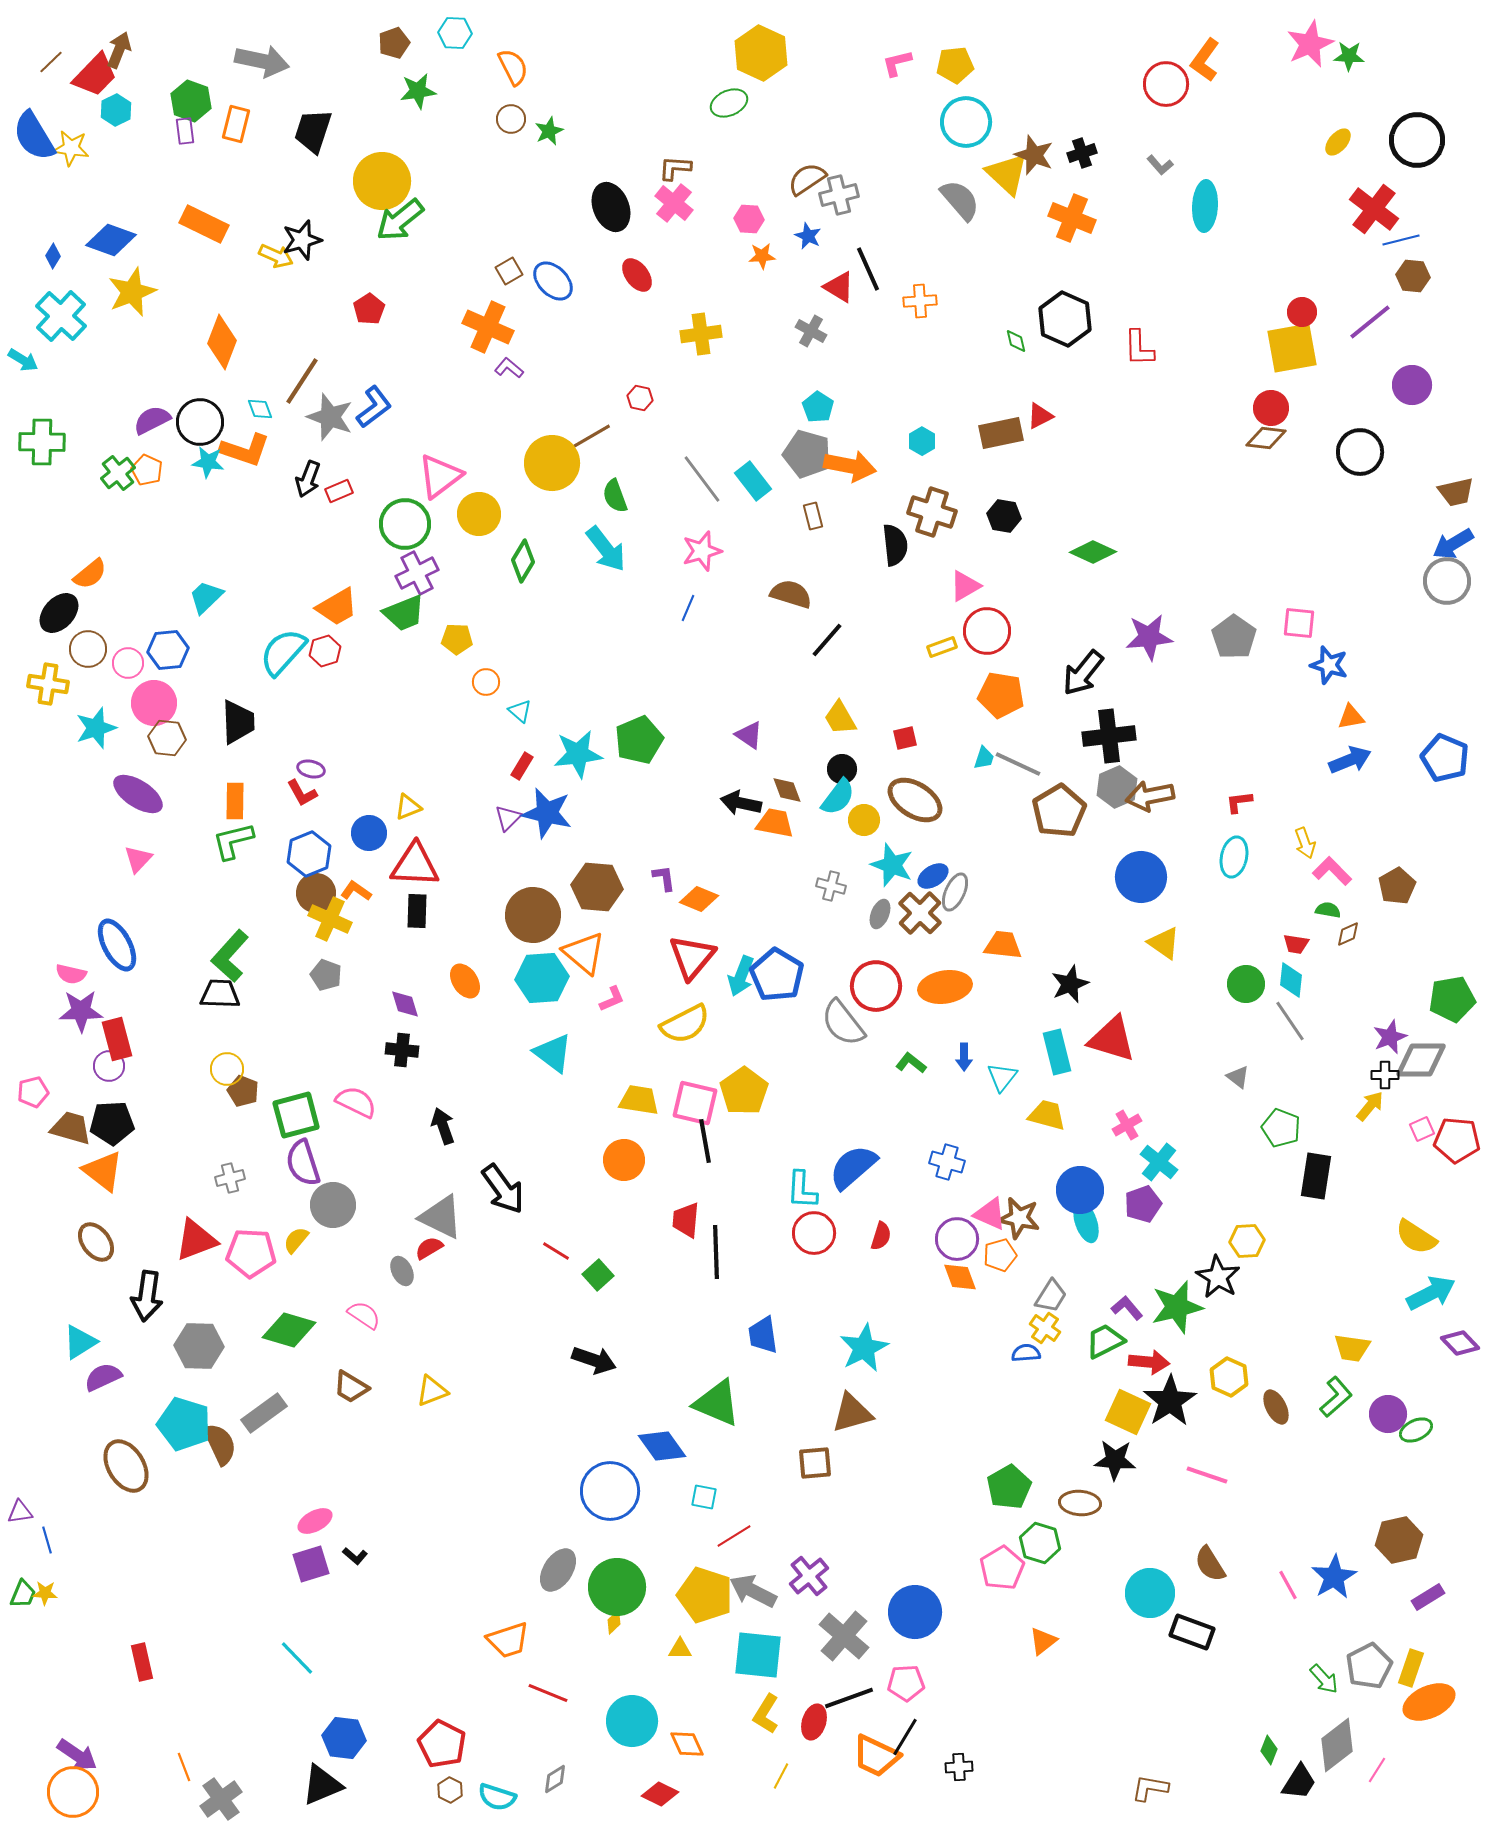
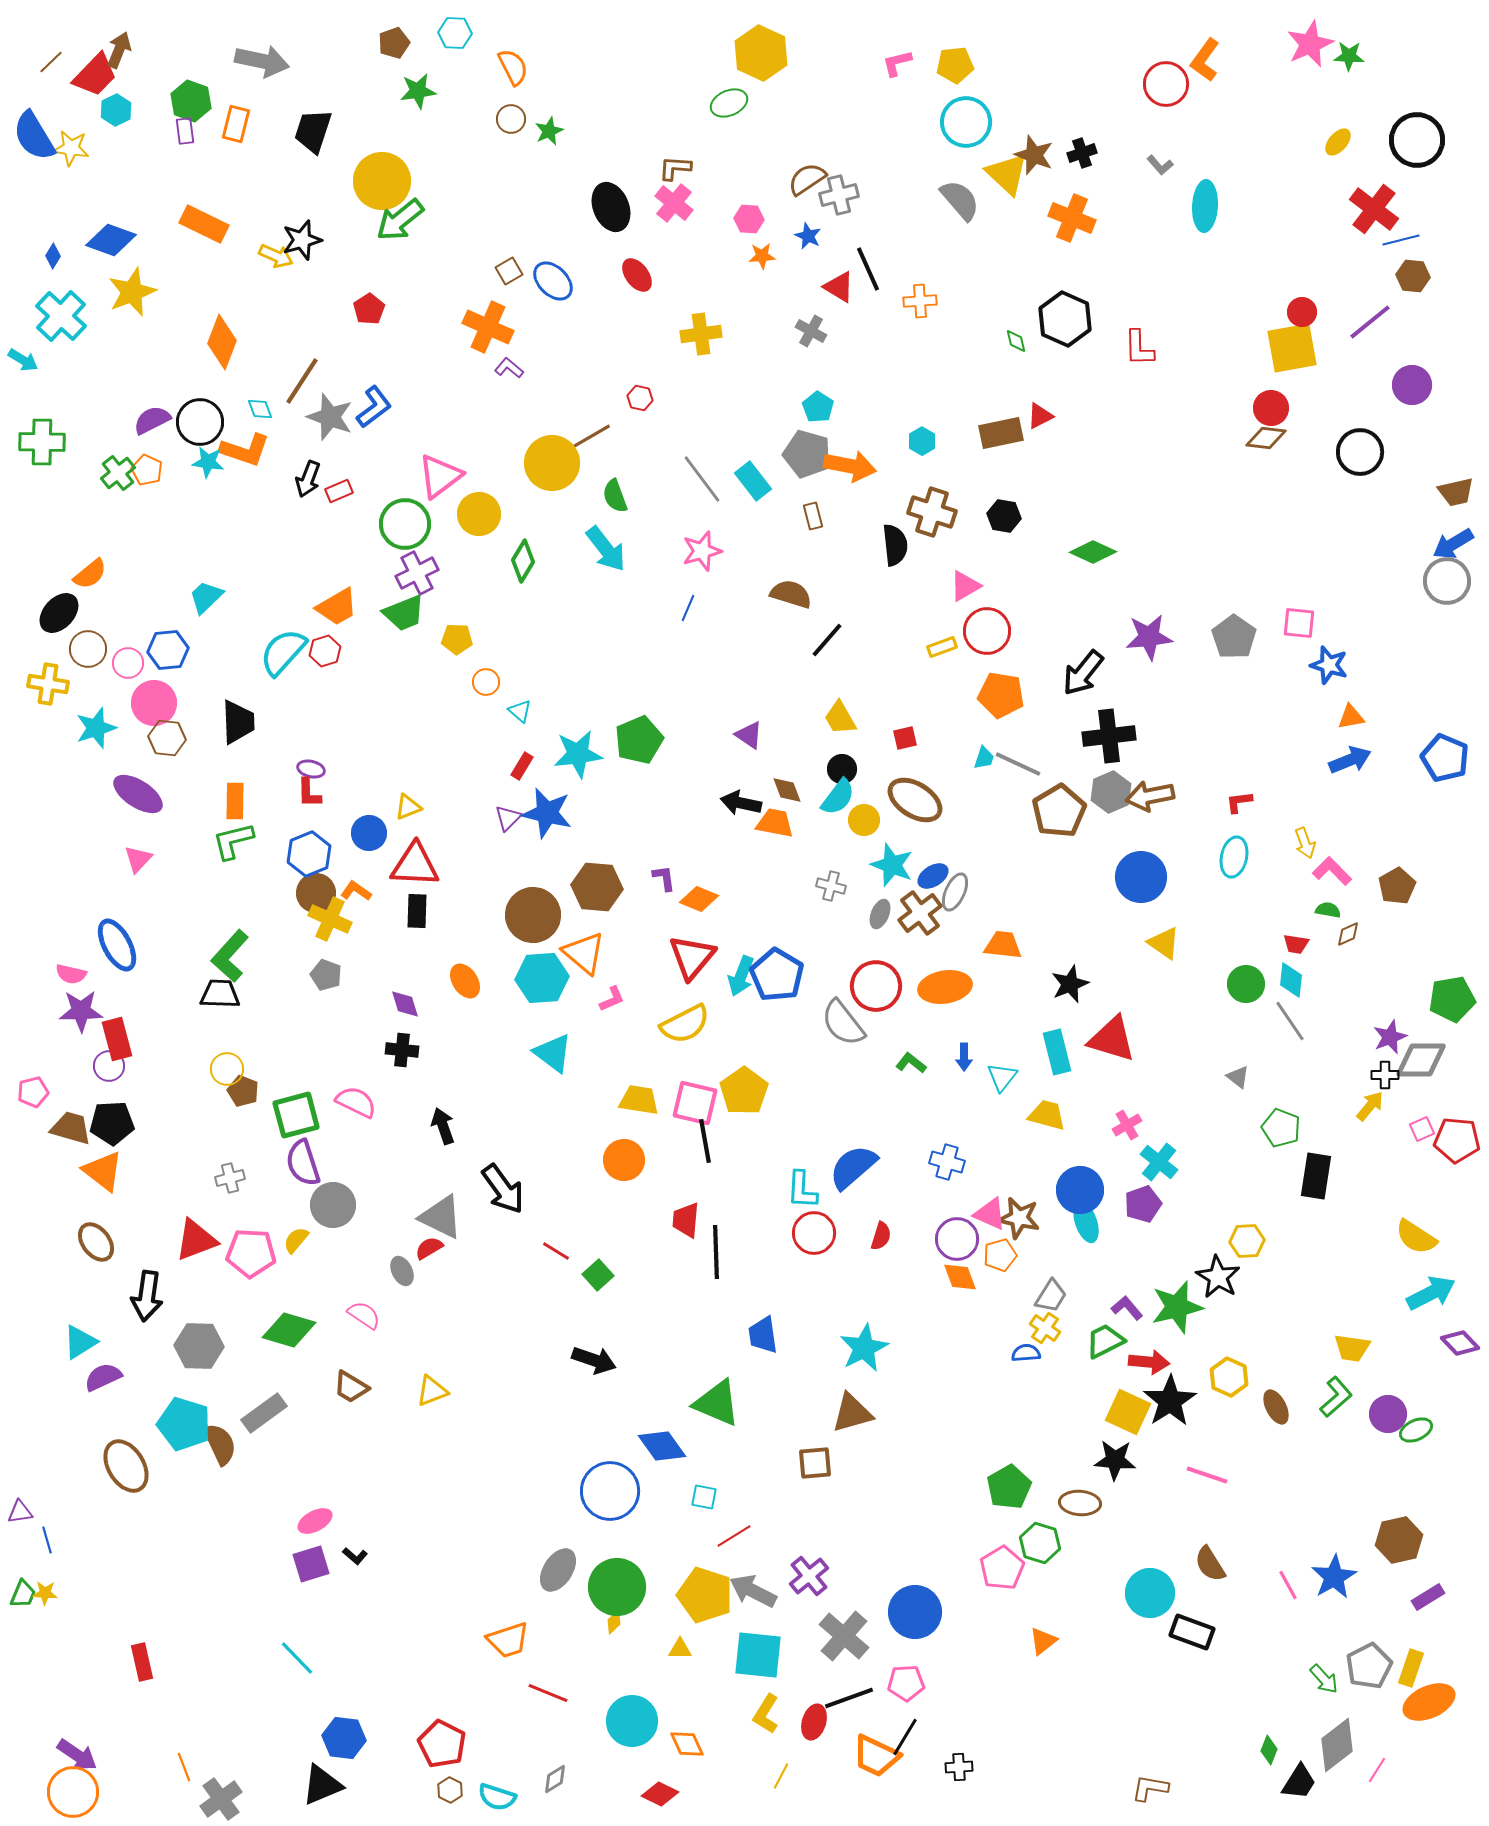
gray hexagon at (1117, 787): moved 6 px left, 5 px down
red L-shape at (302, 793): moved 7 px right; rotated 28 degrees clockwise
brown cross at (920, 913): rotated 9 degrees clockwise
